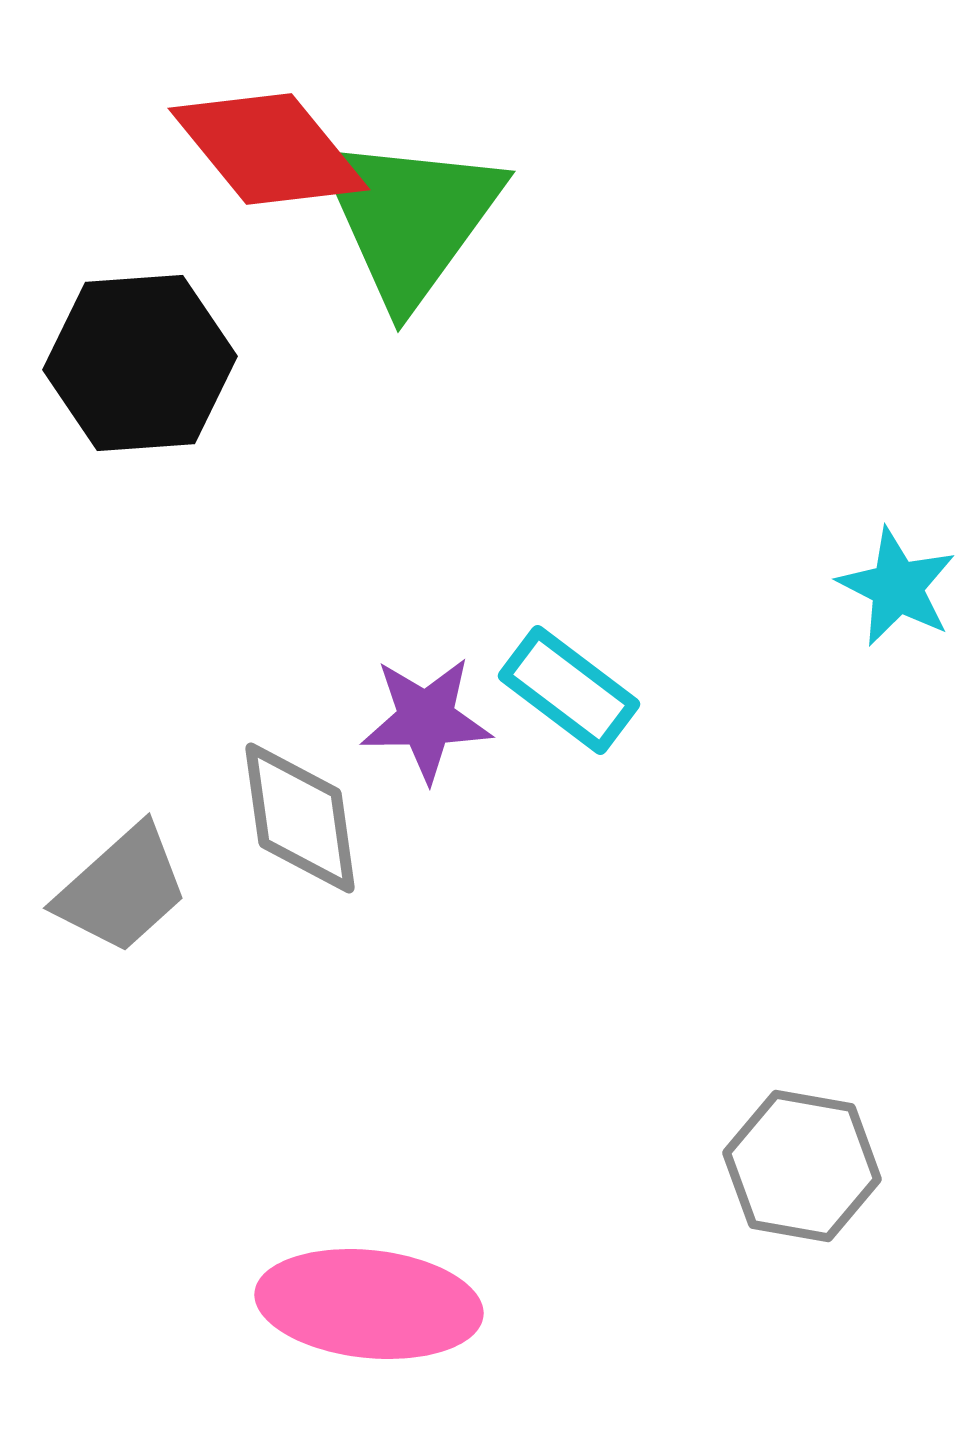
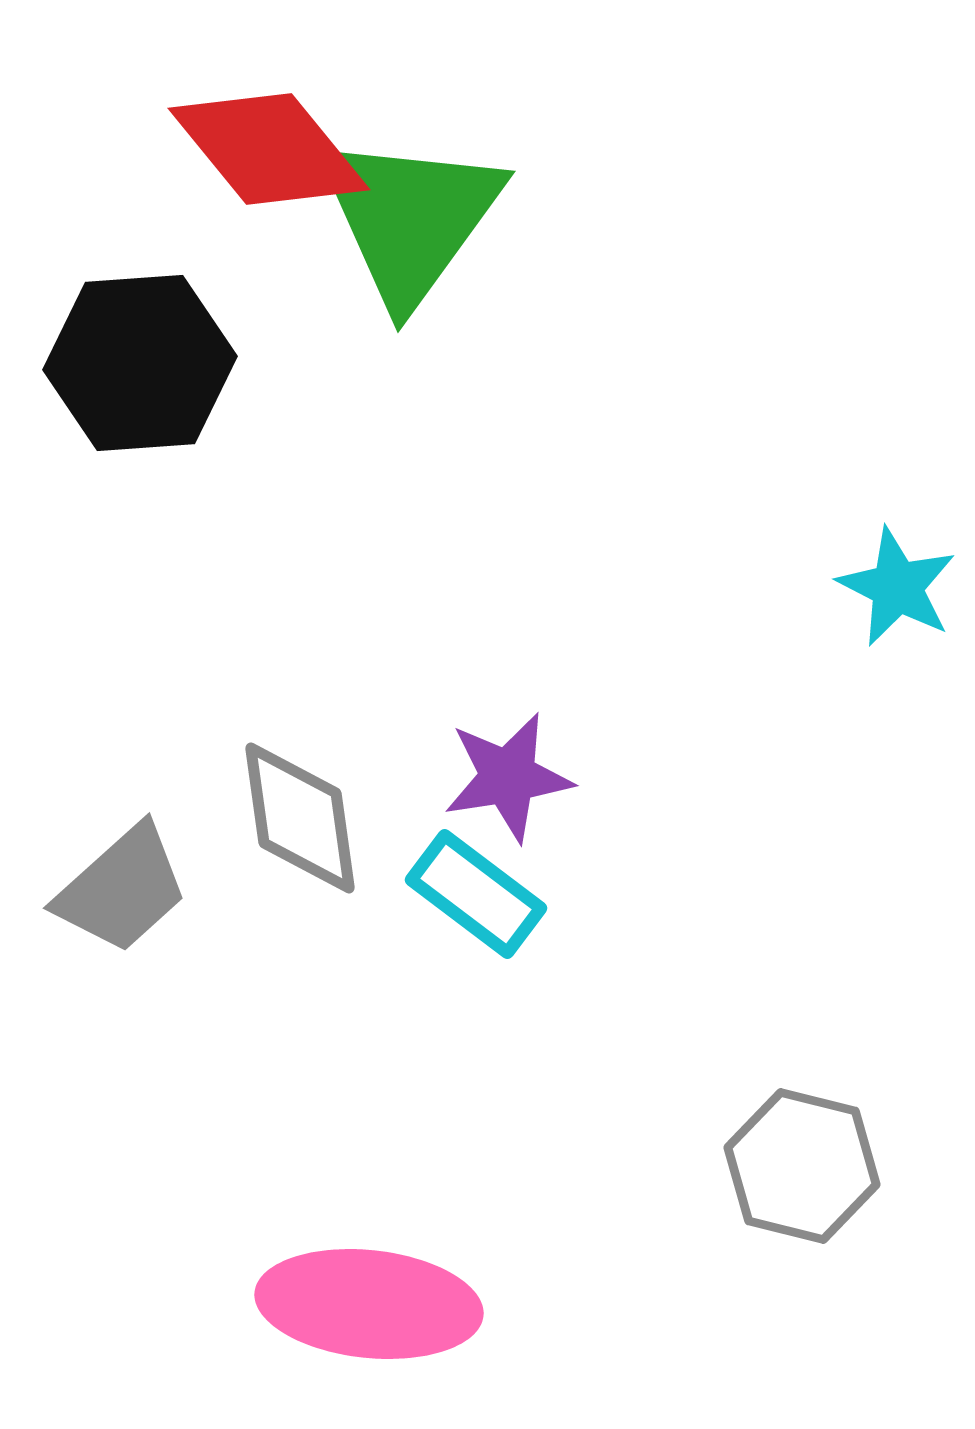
cyan rectangle: moved 93 px left, 204 px down
purple star: moved 82 px right, 58 px down; rotated 8 degrees counterclockwise
gray hexagon: rotated 4 degrees clockwise
